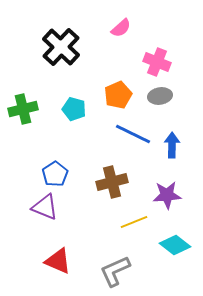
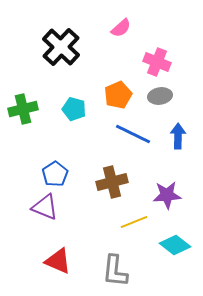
blue arrow: moved 6 px right, 9 px up
gray L-shape: rotated 60 degrees counterclockwise
